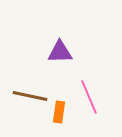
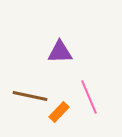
orange rectangle: rotated 35 degrees clockwise
